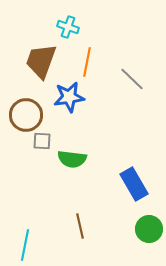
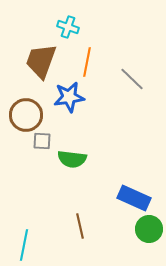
blue rectangle: moved 14 px down; rotated 36 degrees counterclockwise
cyan line: moved 1 px left
